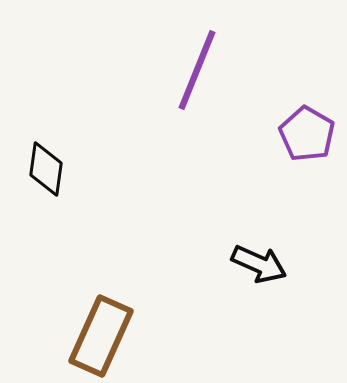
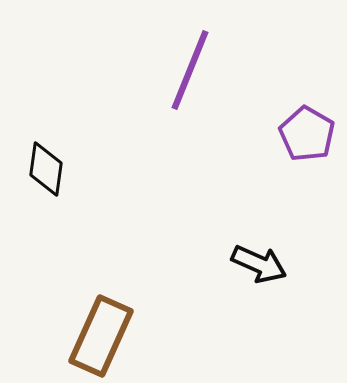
purple line: moved 7 px left
